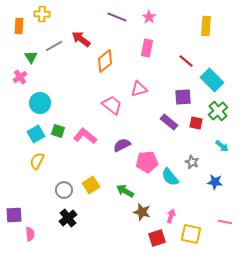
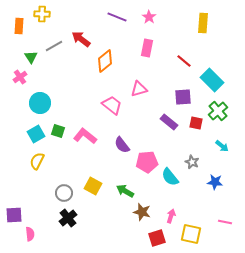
yellow rectangle at (206, 26): moved 3 px left, 3 px up
red line at (186, 61): moved 2 px left
purple semicircle at (122, 145): rotated 102 degrees counterclockwise
yellow square at (91, 185): moved 2 px right, 1 px down; rotated 30 degrees counterclockwise
gray circle at (64, 190): moved 3 px down
